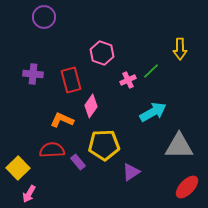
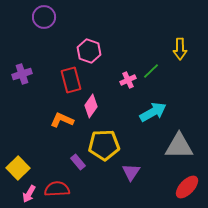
pink hexagon: moved 13 px left, 2 px up
purple cross: moved 11 px left; rotated 24 degrees counterclockwise
red semicircle: moved 5 px right, 39 px down
purple triangle: rotated 24 degrees counterclockwise
